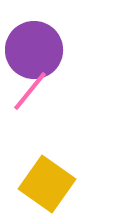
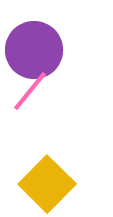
yellow square: rotated 10 degrees clockwise
